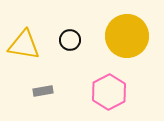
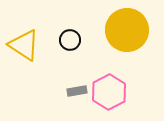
yellow circle: moved 6 px up
yellow triangle: rotated 24 degrees clockwise
gray rectangle: moved 34 px right
